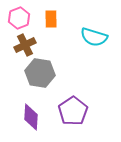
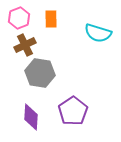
cyan semicircle: moved 4 px right, 4 px up
